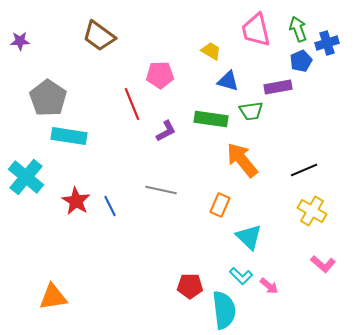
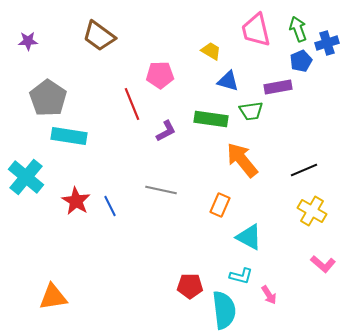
purple star: moved 8 px right
cyan triangle: rotated 16 degrees counterclockwise
cyan L-shape: rotated 30 degrees counterclockwise
pink arrow: moved 9 px down; rotated 18 degrees clockwise
